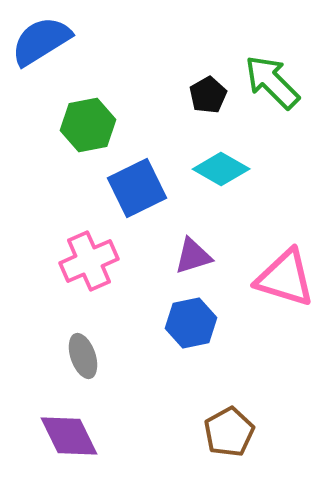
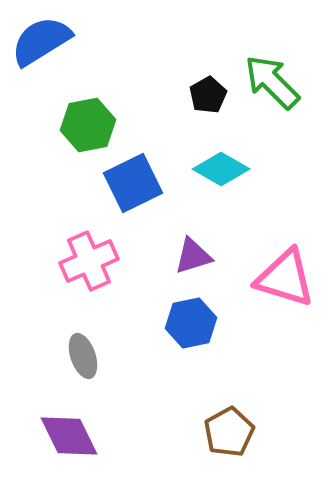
blue square: moved 4 px left, 5 px up
